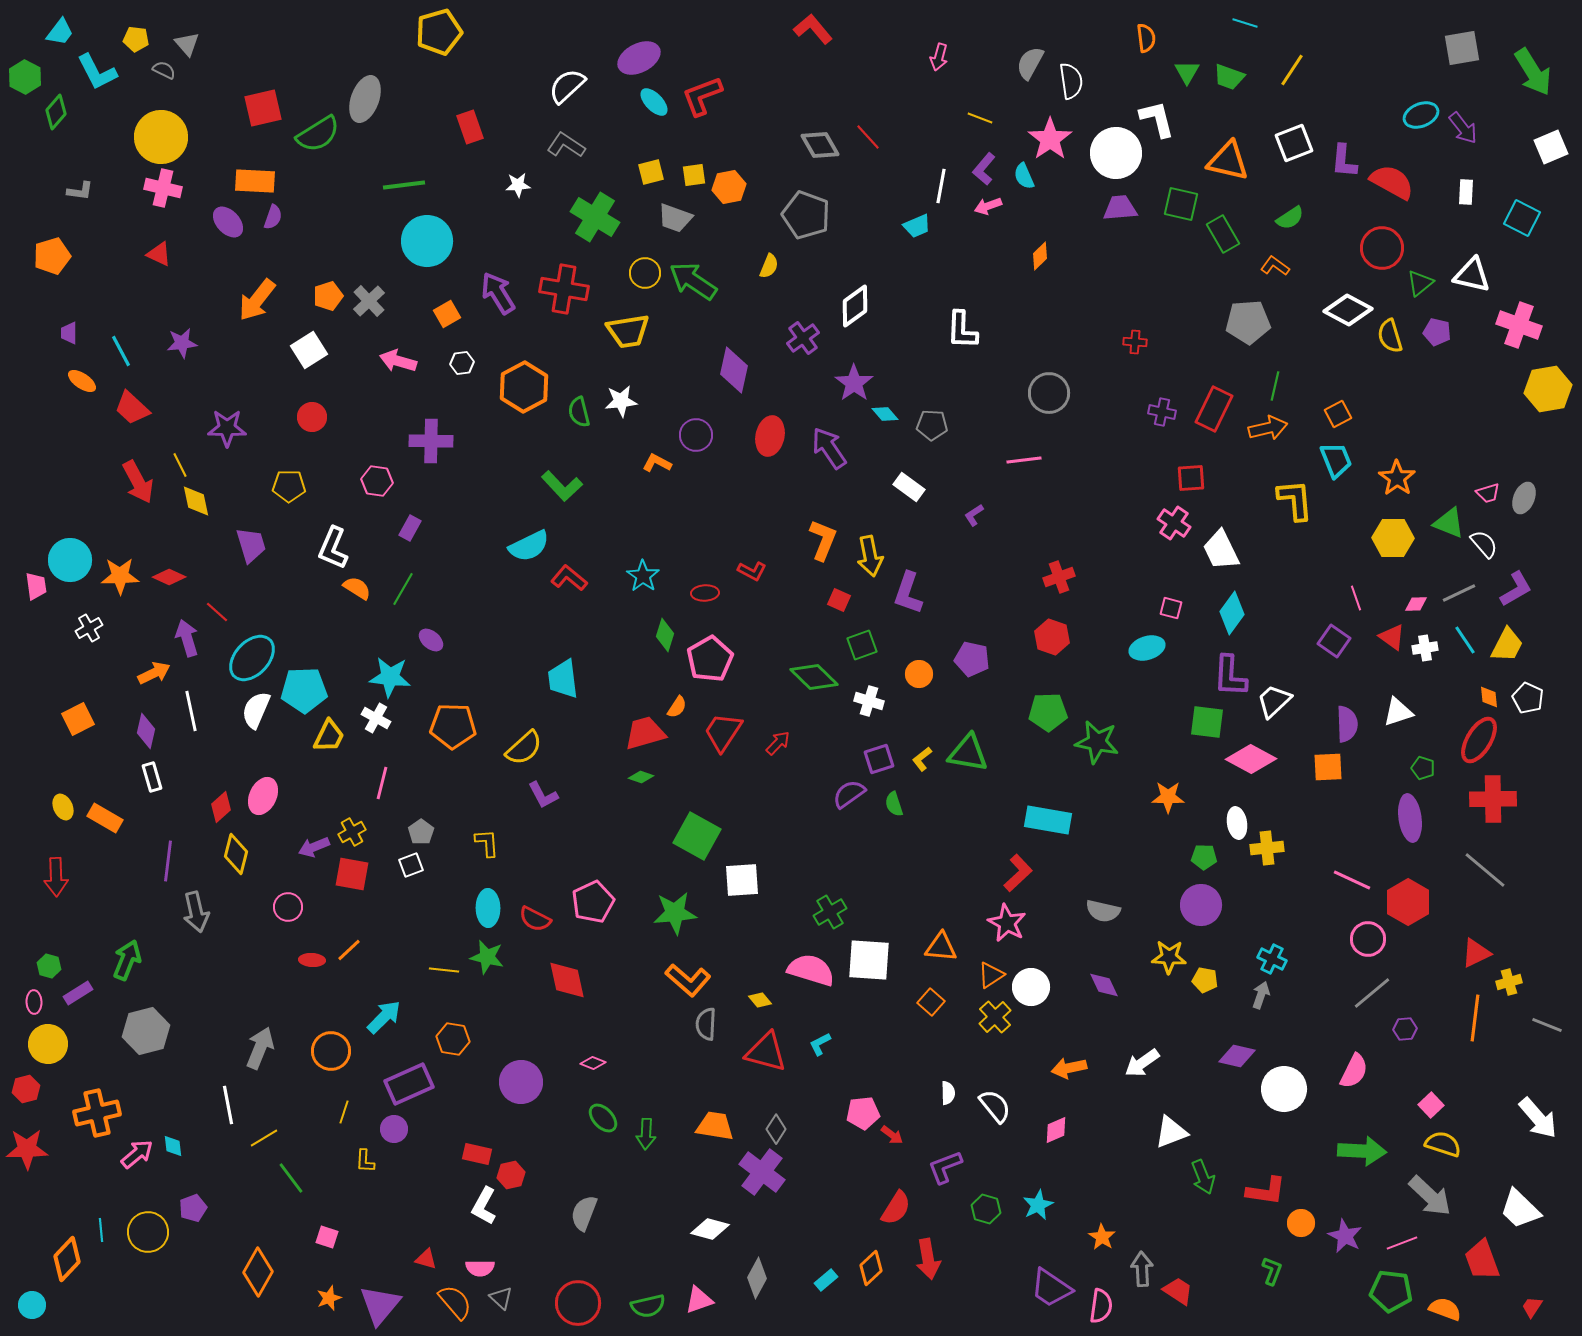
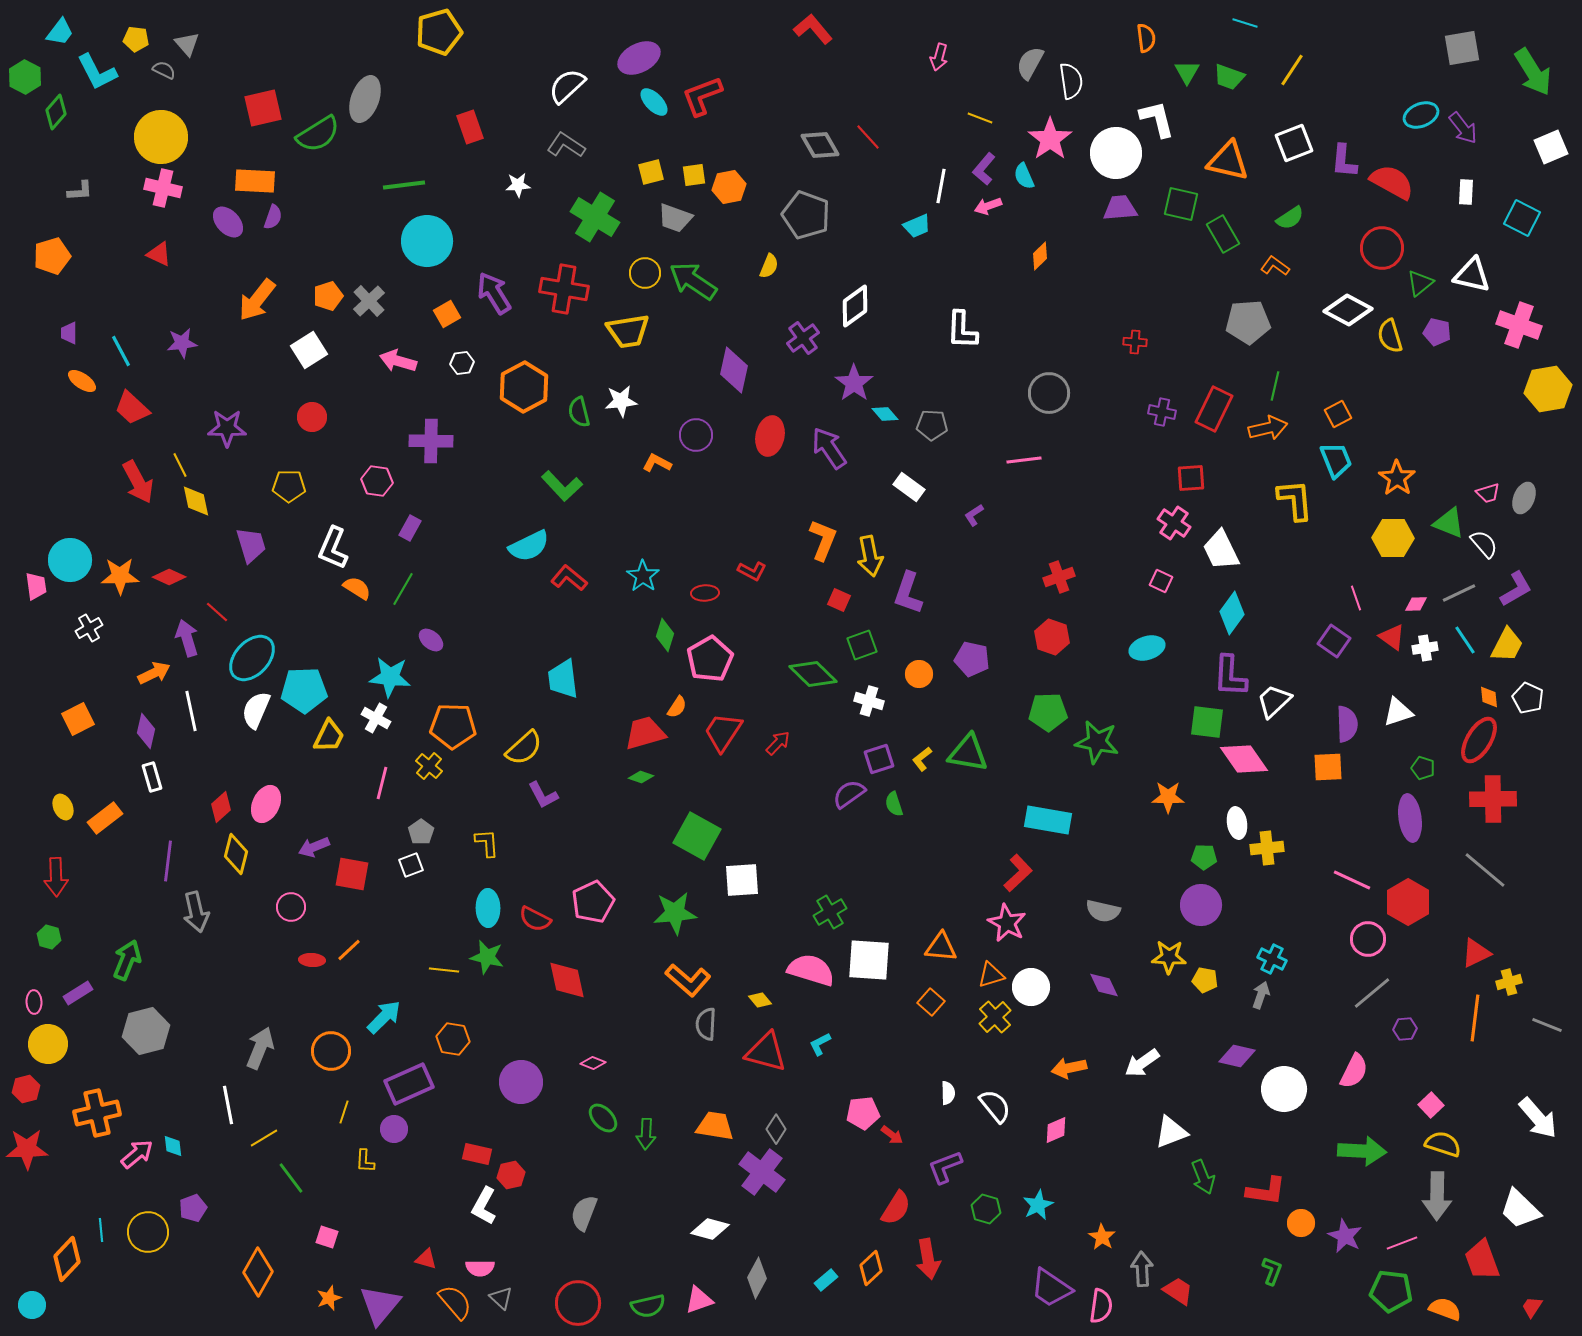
gray L-shape at (80, 191): rotated 12 degrees counterclockwise
purple arrow at (498, 293): moved 4 px left
pink square at (1171, 608): moved 10 px left, 27 px up; rotated 10 degrees clockwise
green diamond at (814, 677): moved 1 px left, 3 px up
pink diamond at (1251, 759): moved 7 px left; rotated 27 degrees clockwise
pink ellipse at (263, 796): moved 3 px right, 8 px down
orange rectangle at (105, 818): rotated 68 degrees counterclockwise
yellow cross at (352, 832): moved 77 px right, 66 px up; rotated 20 degrees counterclockwise
pink circle at (288, 907): moved 3 px right
green hexagon at (49, 966): moved 29 px up
orange triangle at (991, 975): rotated 16 degrees clockwise
gray arrow at (1430, 1196): moved 7 px right; rotated 48 degrees clockwise
